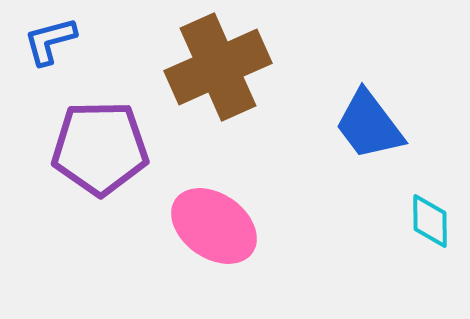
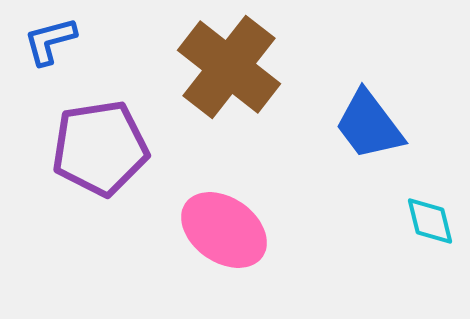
brown cross: moved 11 px right; rotated 28 degrees counterclockwise
purple pentagon: rotated 8 degrees counterclockwise
cyan diamond: rotated 14 degrees counterclockwise
pink ellipse: moved 10 px right, 4 px down
